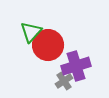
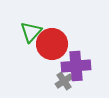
red circle: moved 4 px right, 1 px up
purple cross: rotated 12 degrees clockwise
